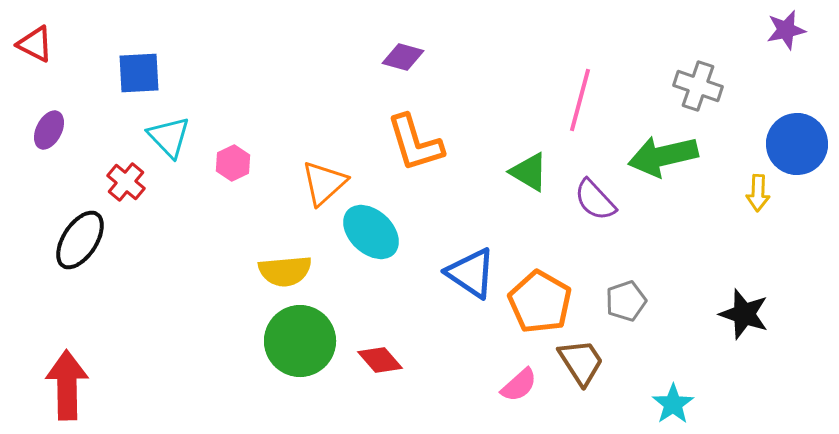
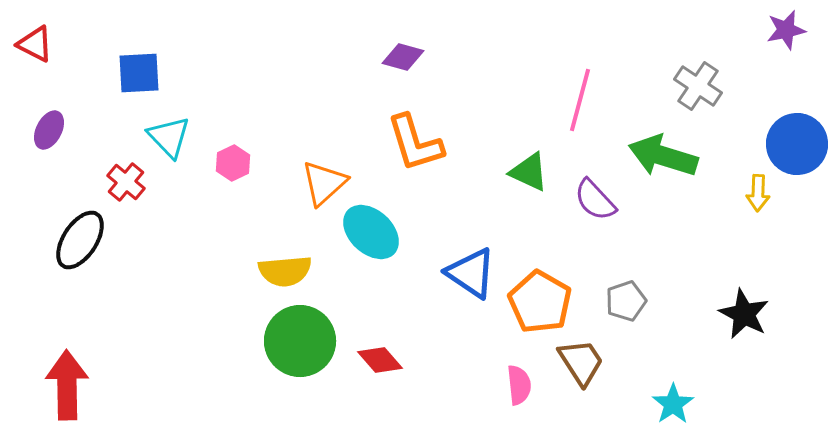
gray cross: rotated 15 degrees clockwise
green arrow: rotated 30 degrees clockwise
green triangle: rotated 6 degrees counterclockwise
black star: rotated 9 degrees clockwise
pink semicircle: rotated 54 degrees counterclockwise
